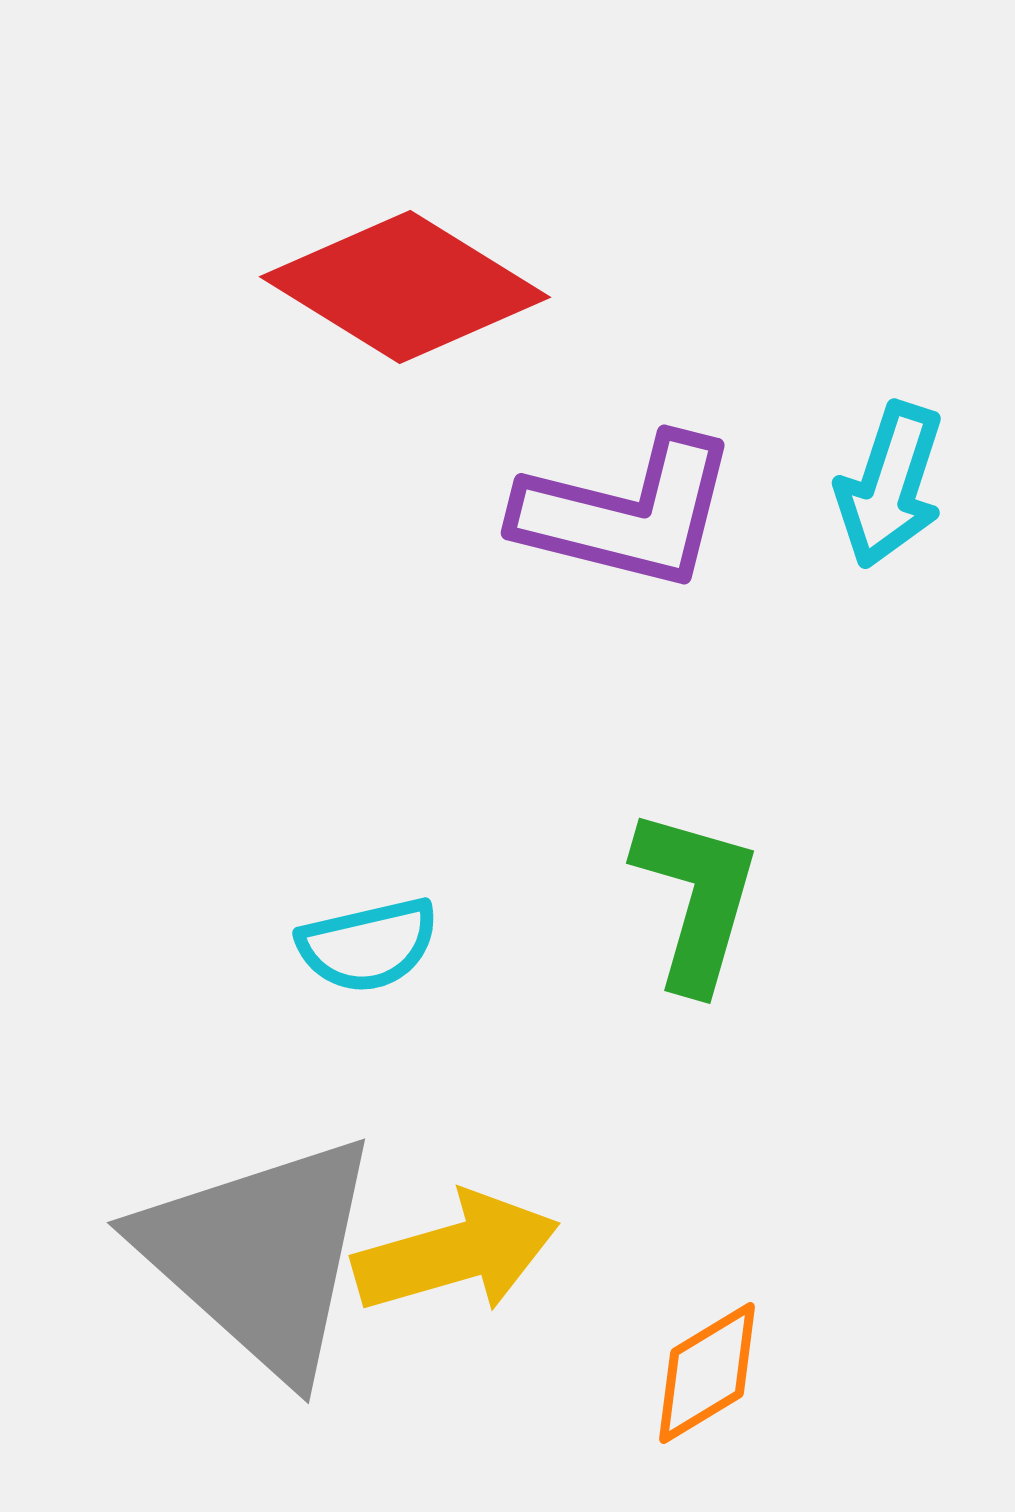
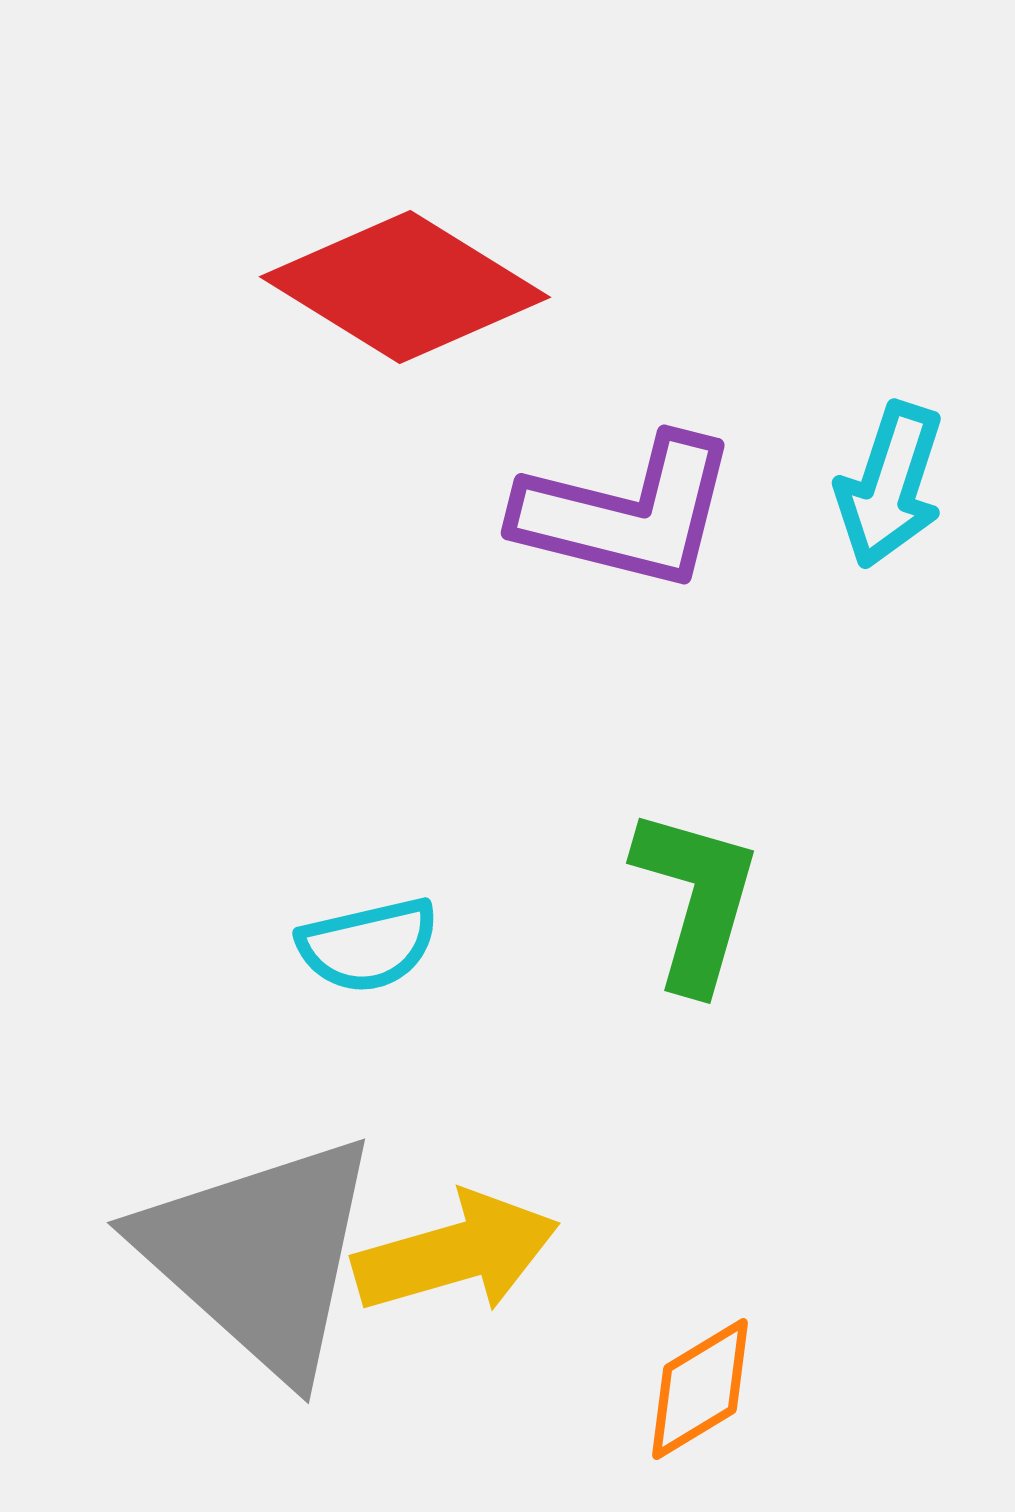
orange diamond: moved 7 px left, 16 px down
